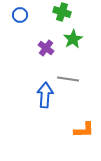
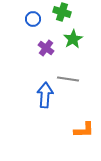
blue circle: moved 13 px right, 4 px down
